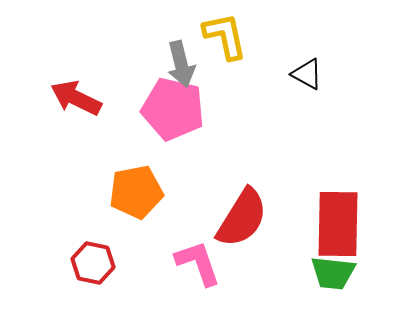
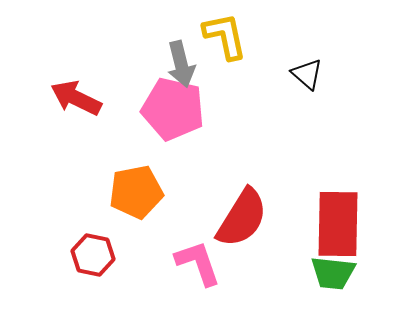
black triangle: rotated 12 degrees clockwise
red hexagon: moved 8 px up
